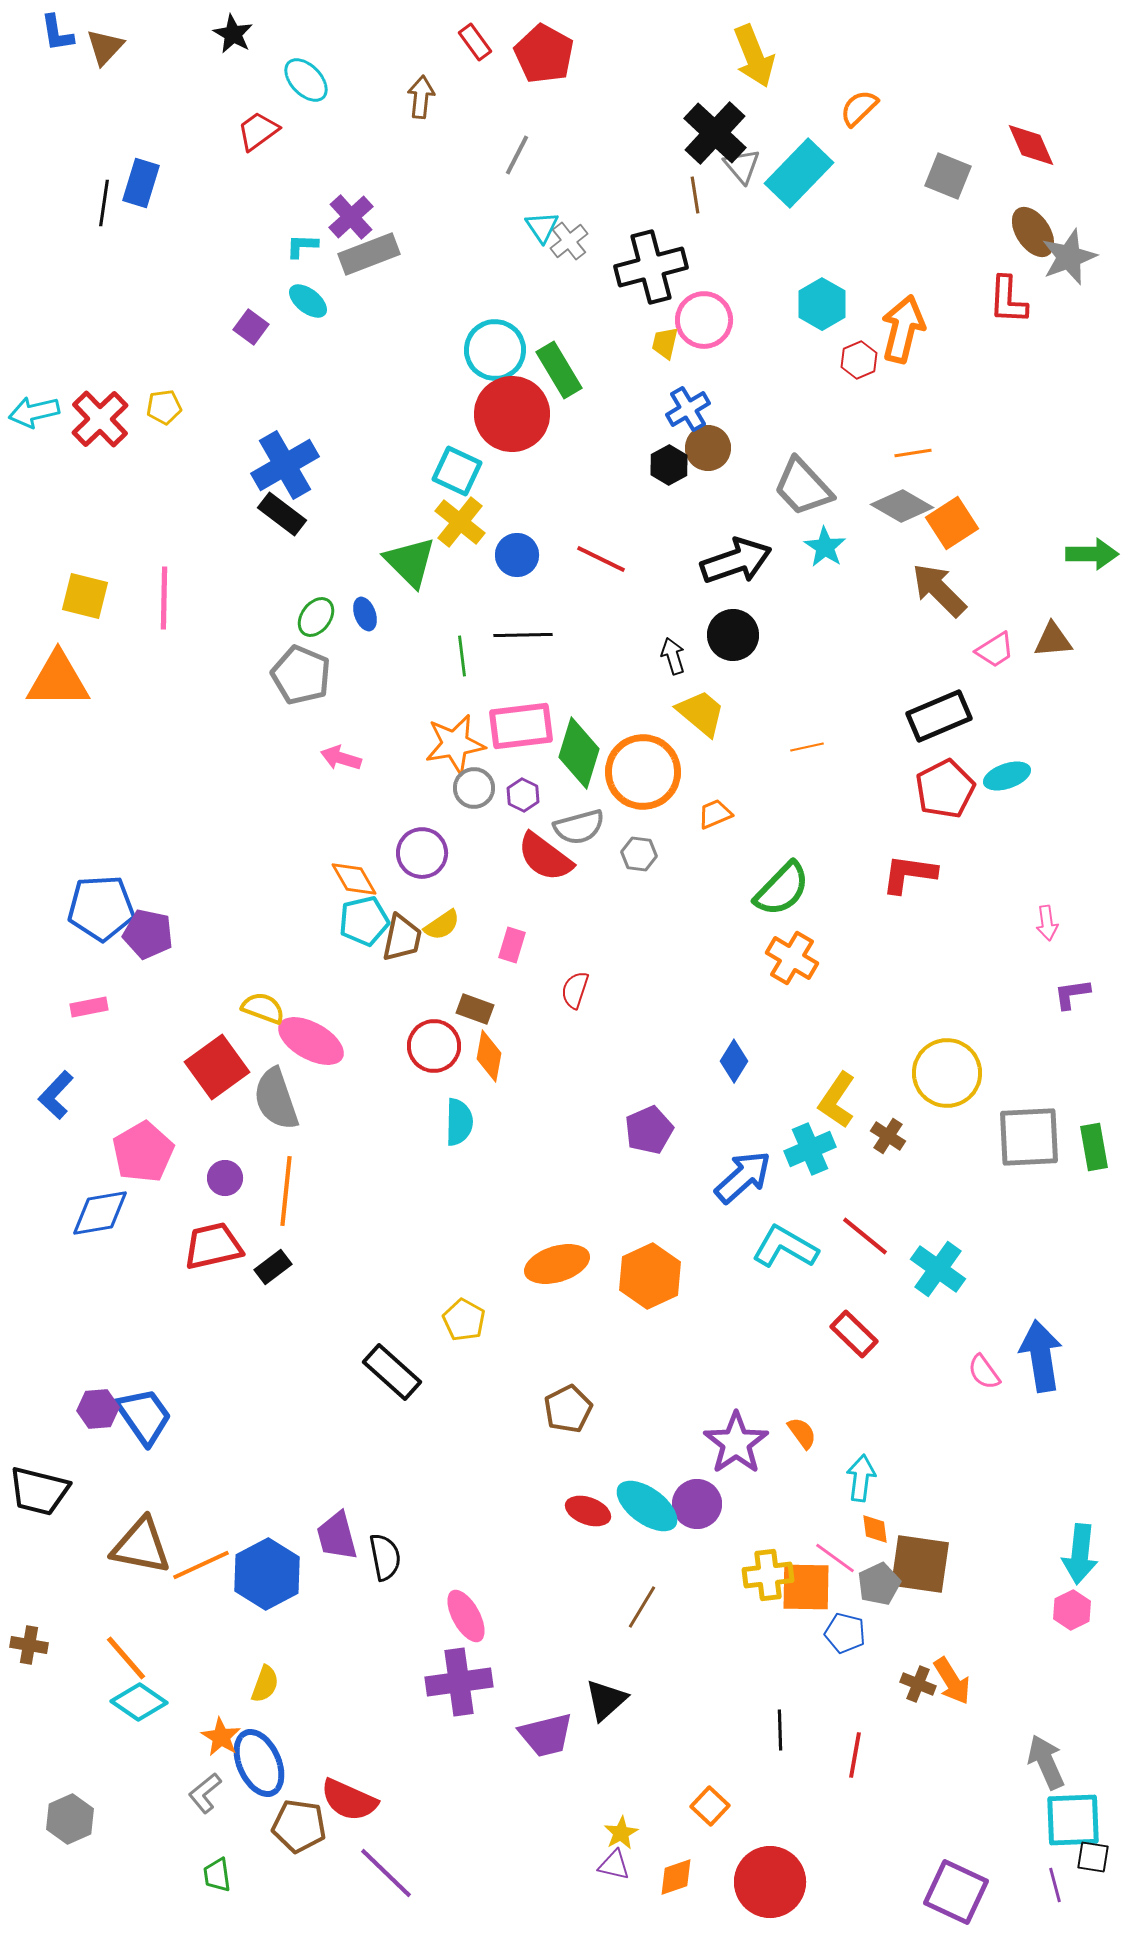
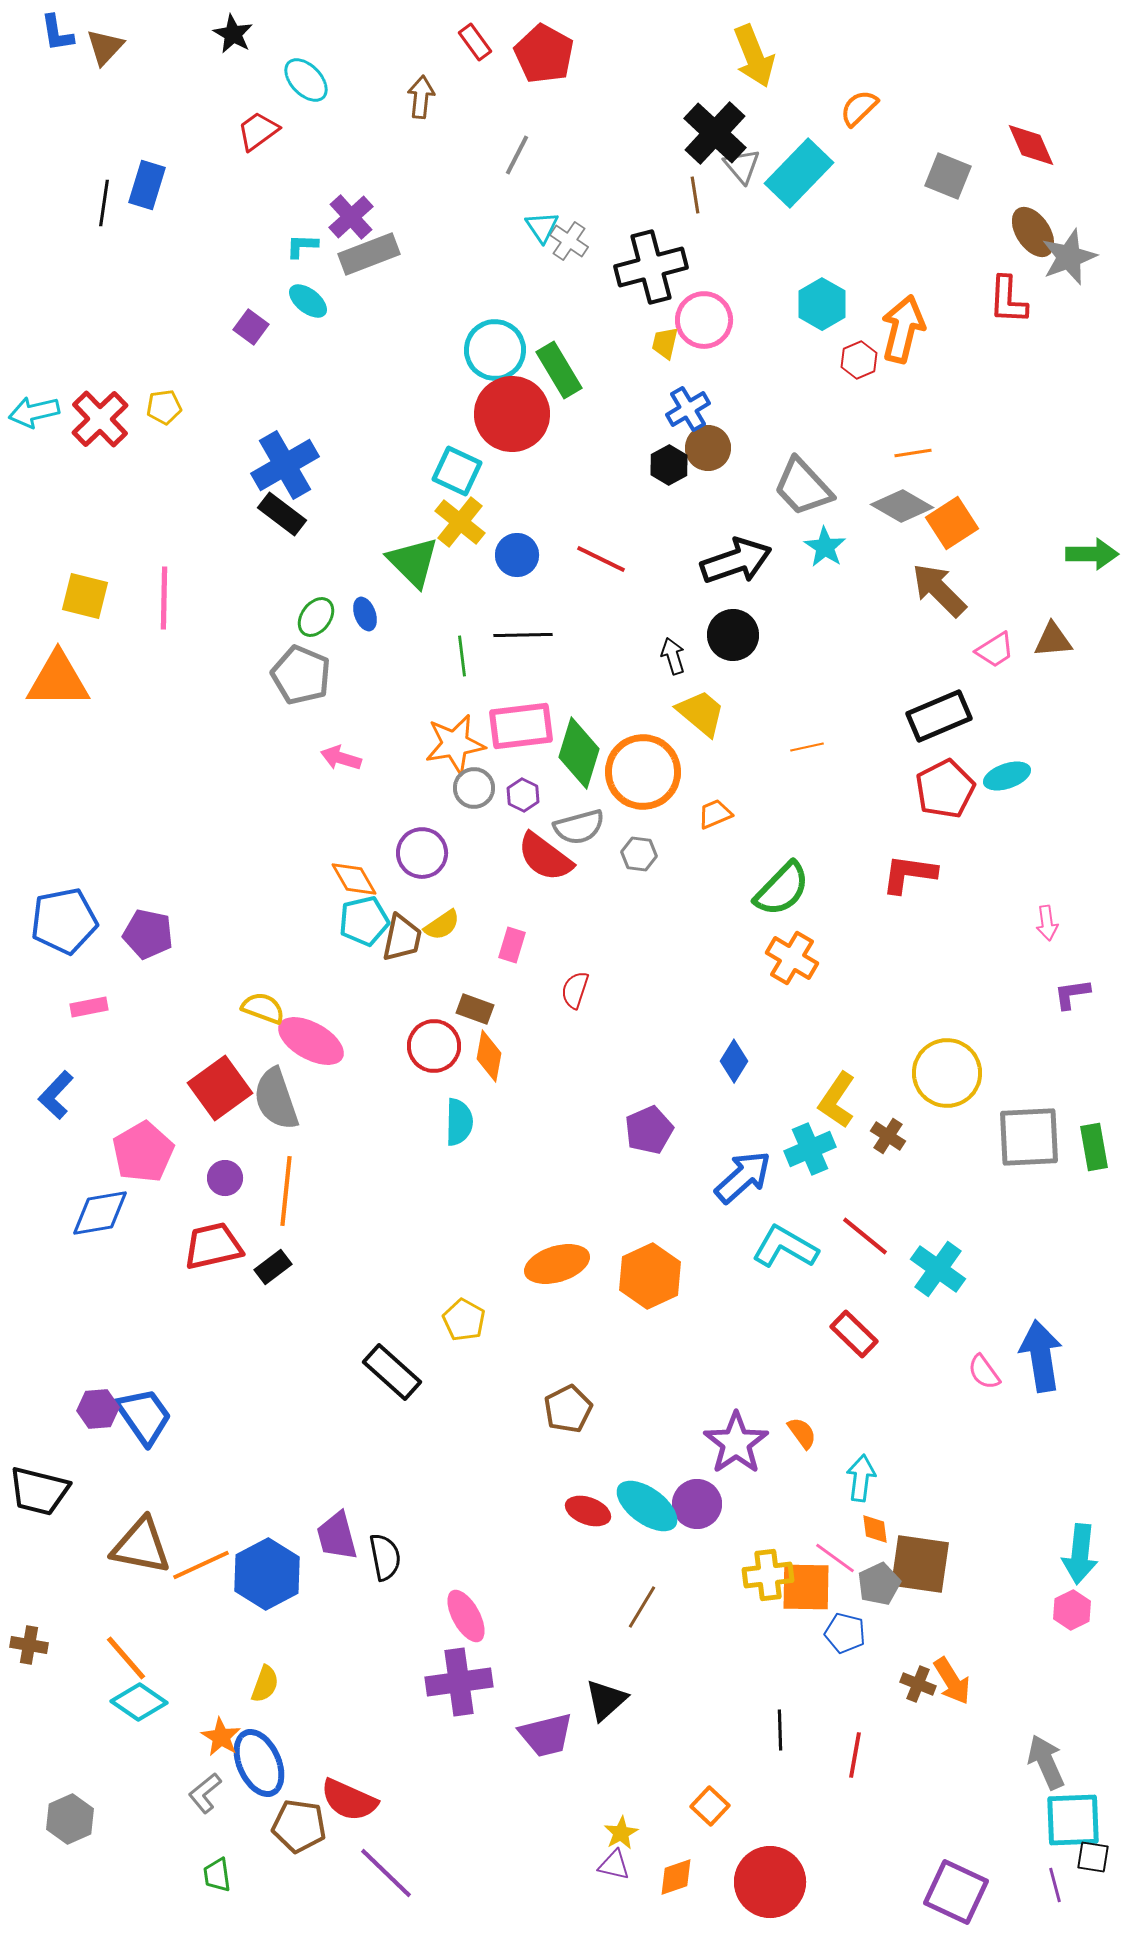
blue rectangle at (141, 183): moved 6 px right, 2 px down
gray cross at (569, 241): rotated 18 degrees counterclockwise
green triangle at (410, 562): moved 3 px right
blue pentagon at (101, 908): moved 37 px left, 13 px down; rotated 8 degrees counterclockwise
red square at (217, 1067): moved 3 px right, 21 px down
